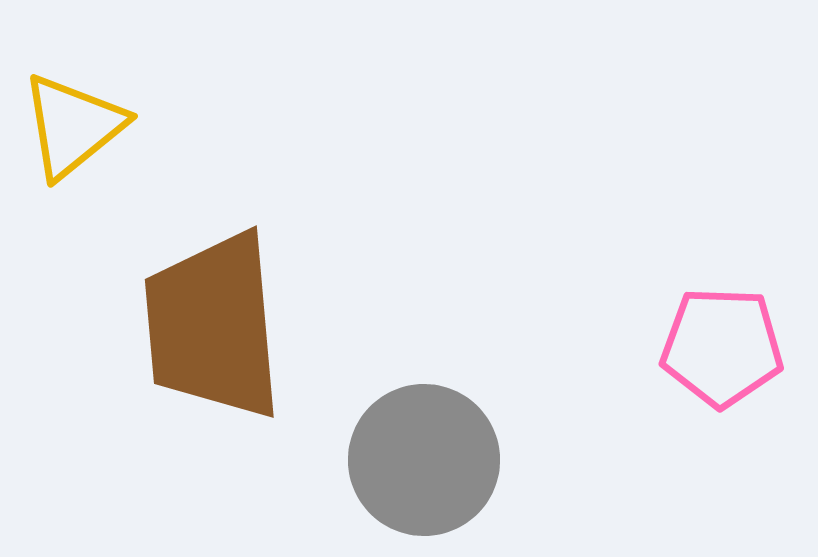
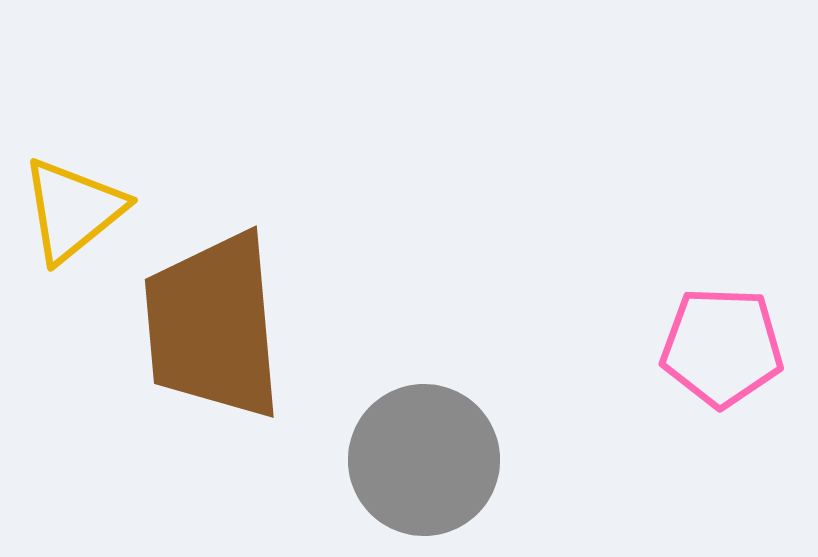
yellow triangle: moved 84 px down
